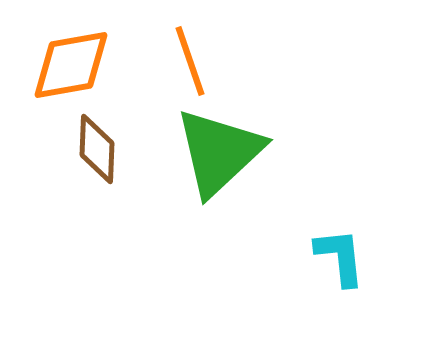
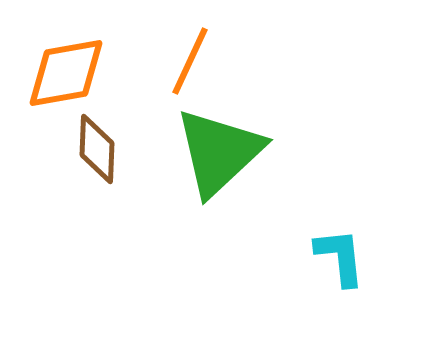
orange line: rotated 44 degrees clockwise
orange diamond: moved 5 px left, 8 px down
